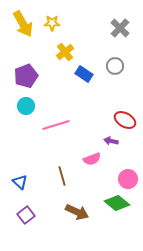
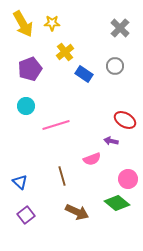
purple pentagon: moved 4 px right, 7 px up
